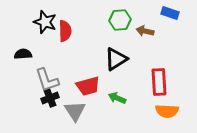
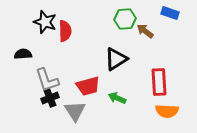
green hexagon: moved 5 px right, 1 px up
brown arrow: rotated 24 degrees clockwise
